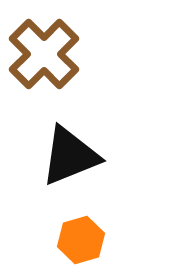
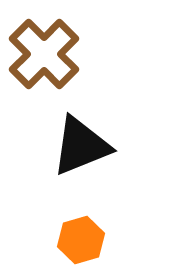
black triangle: moved 11 px right, 10 px up
